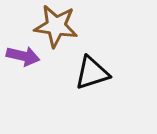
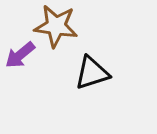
purple arrow: moved 3 px left, 1 px up; rotated 128 degrees clockwise
